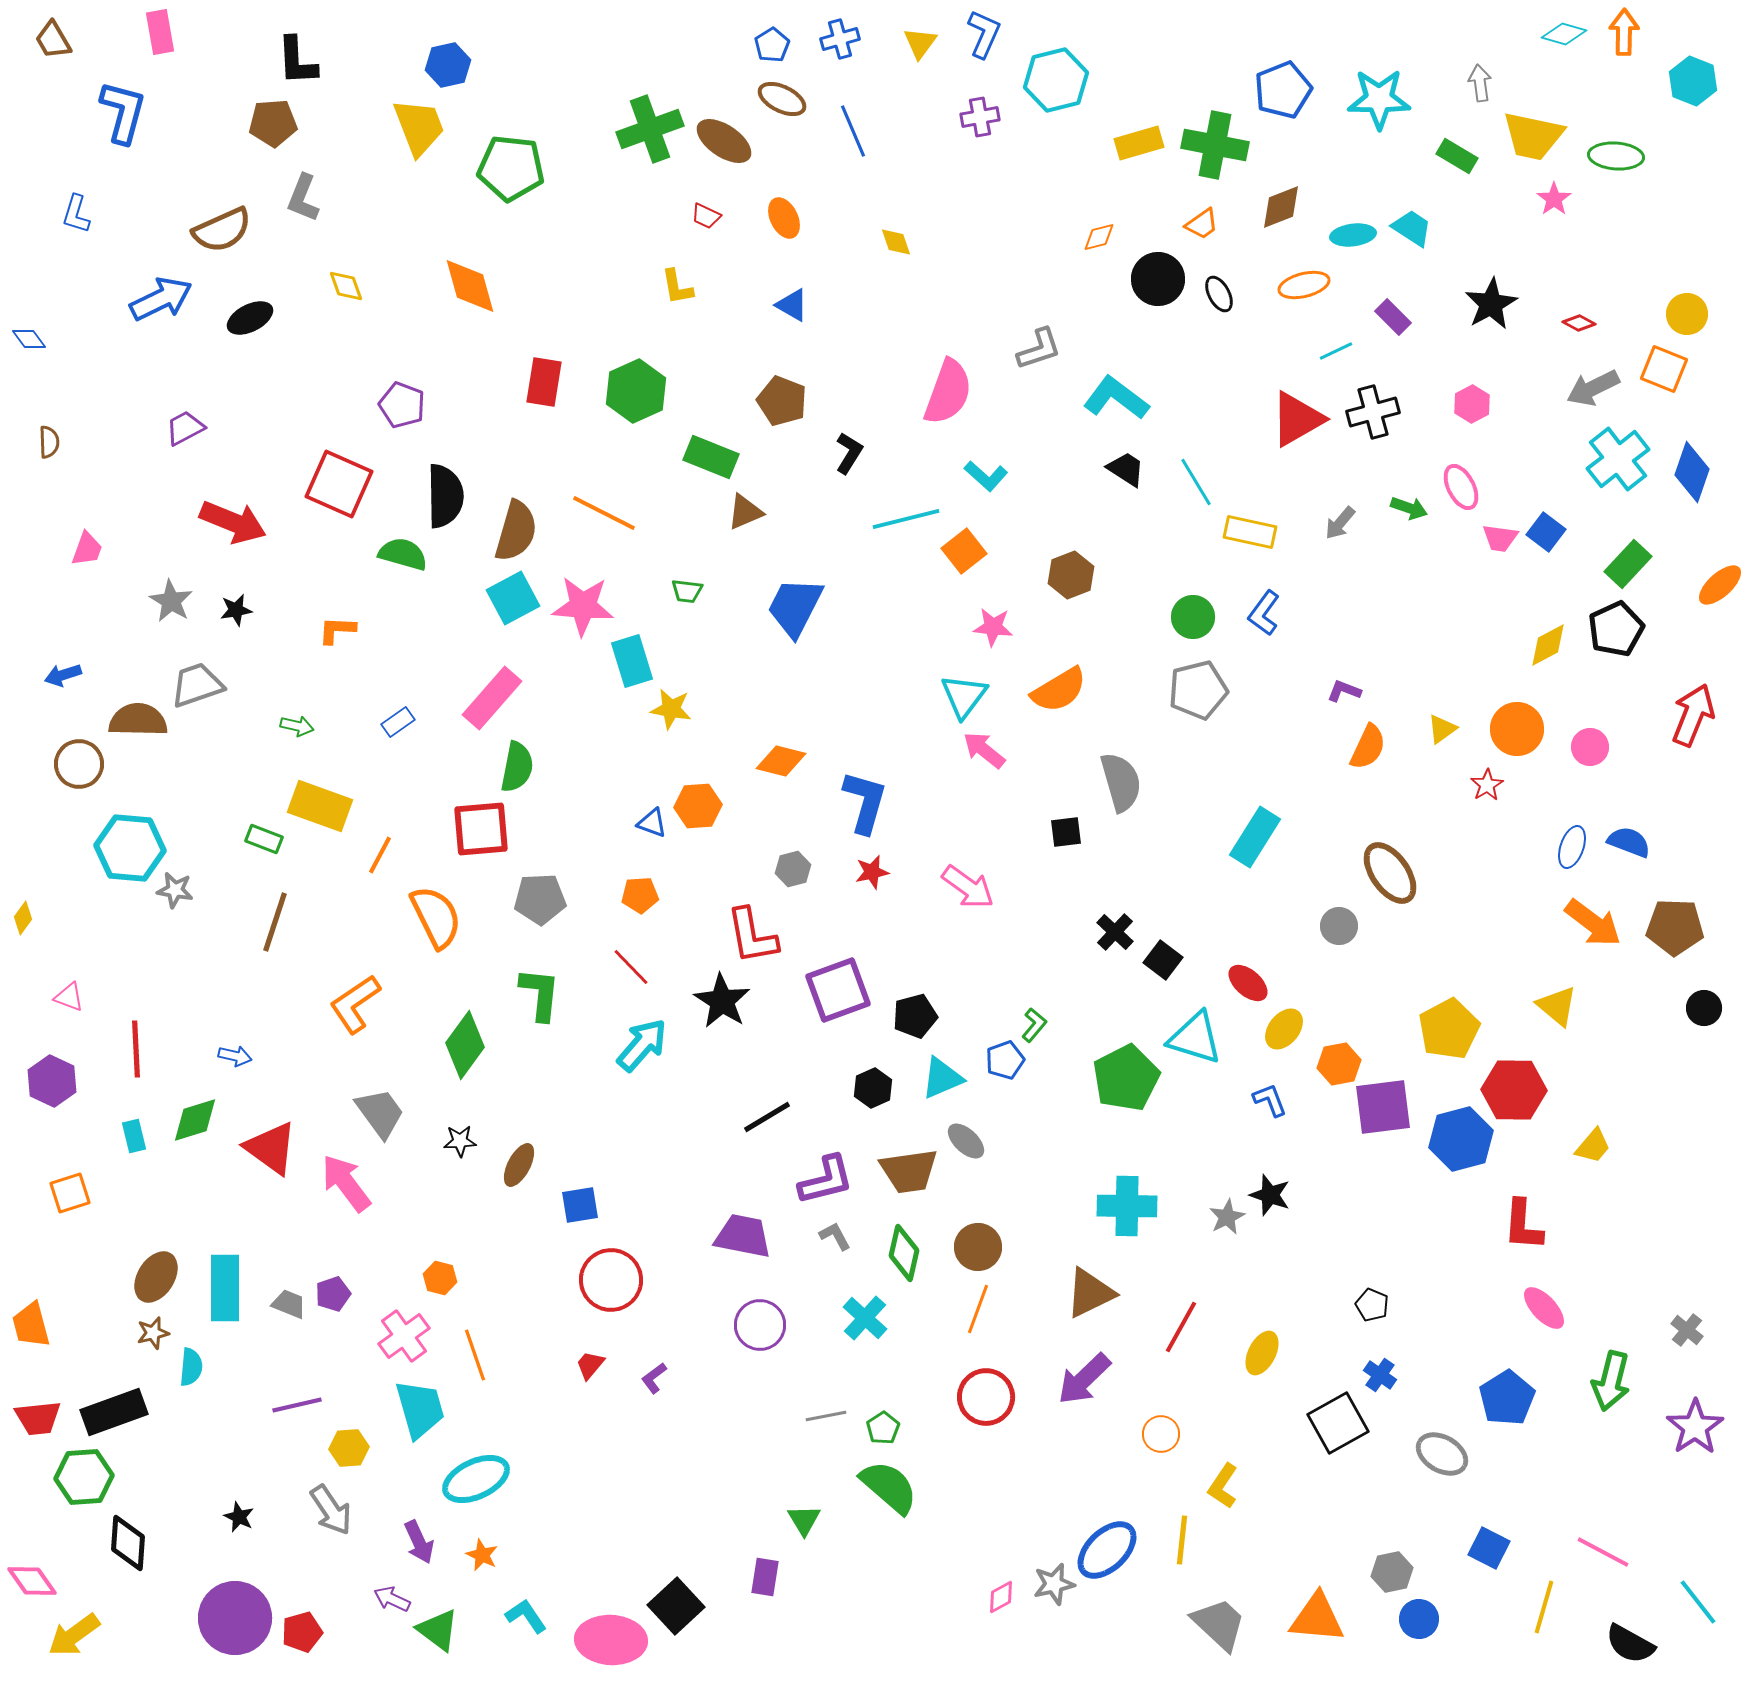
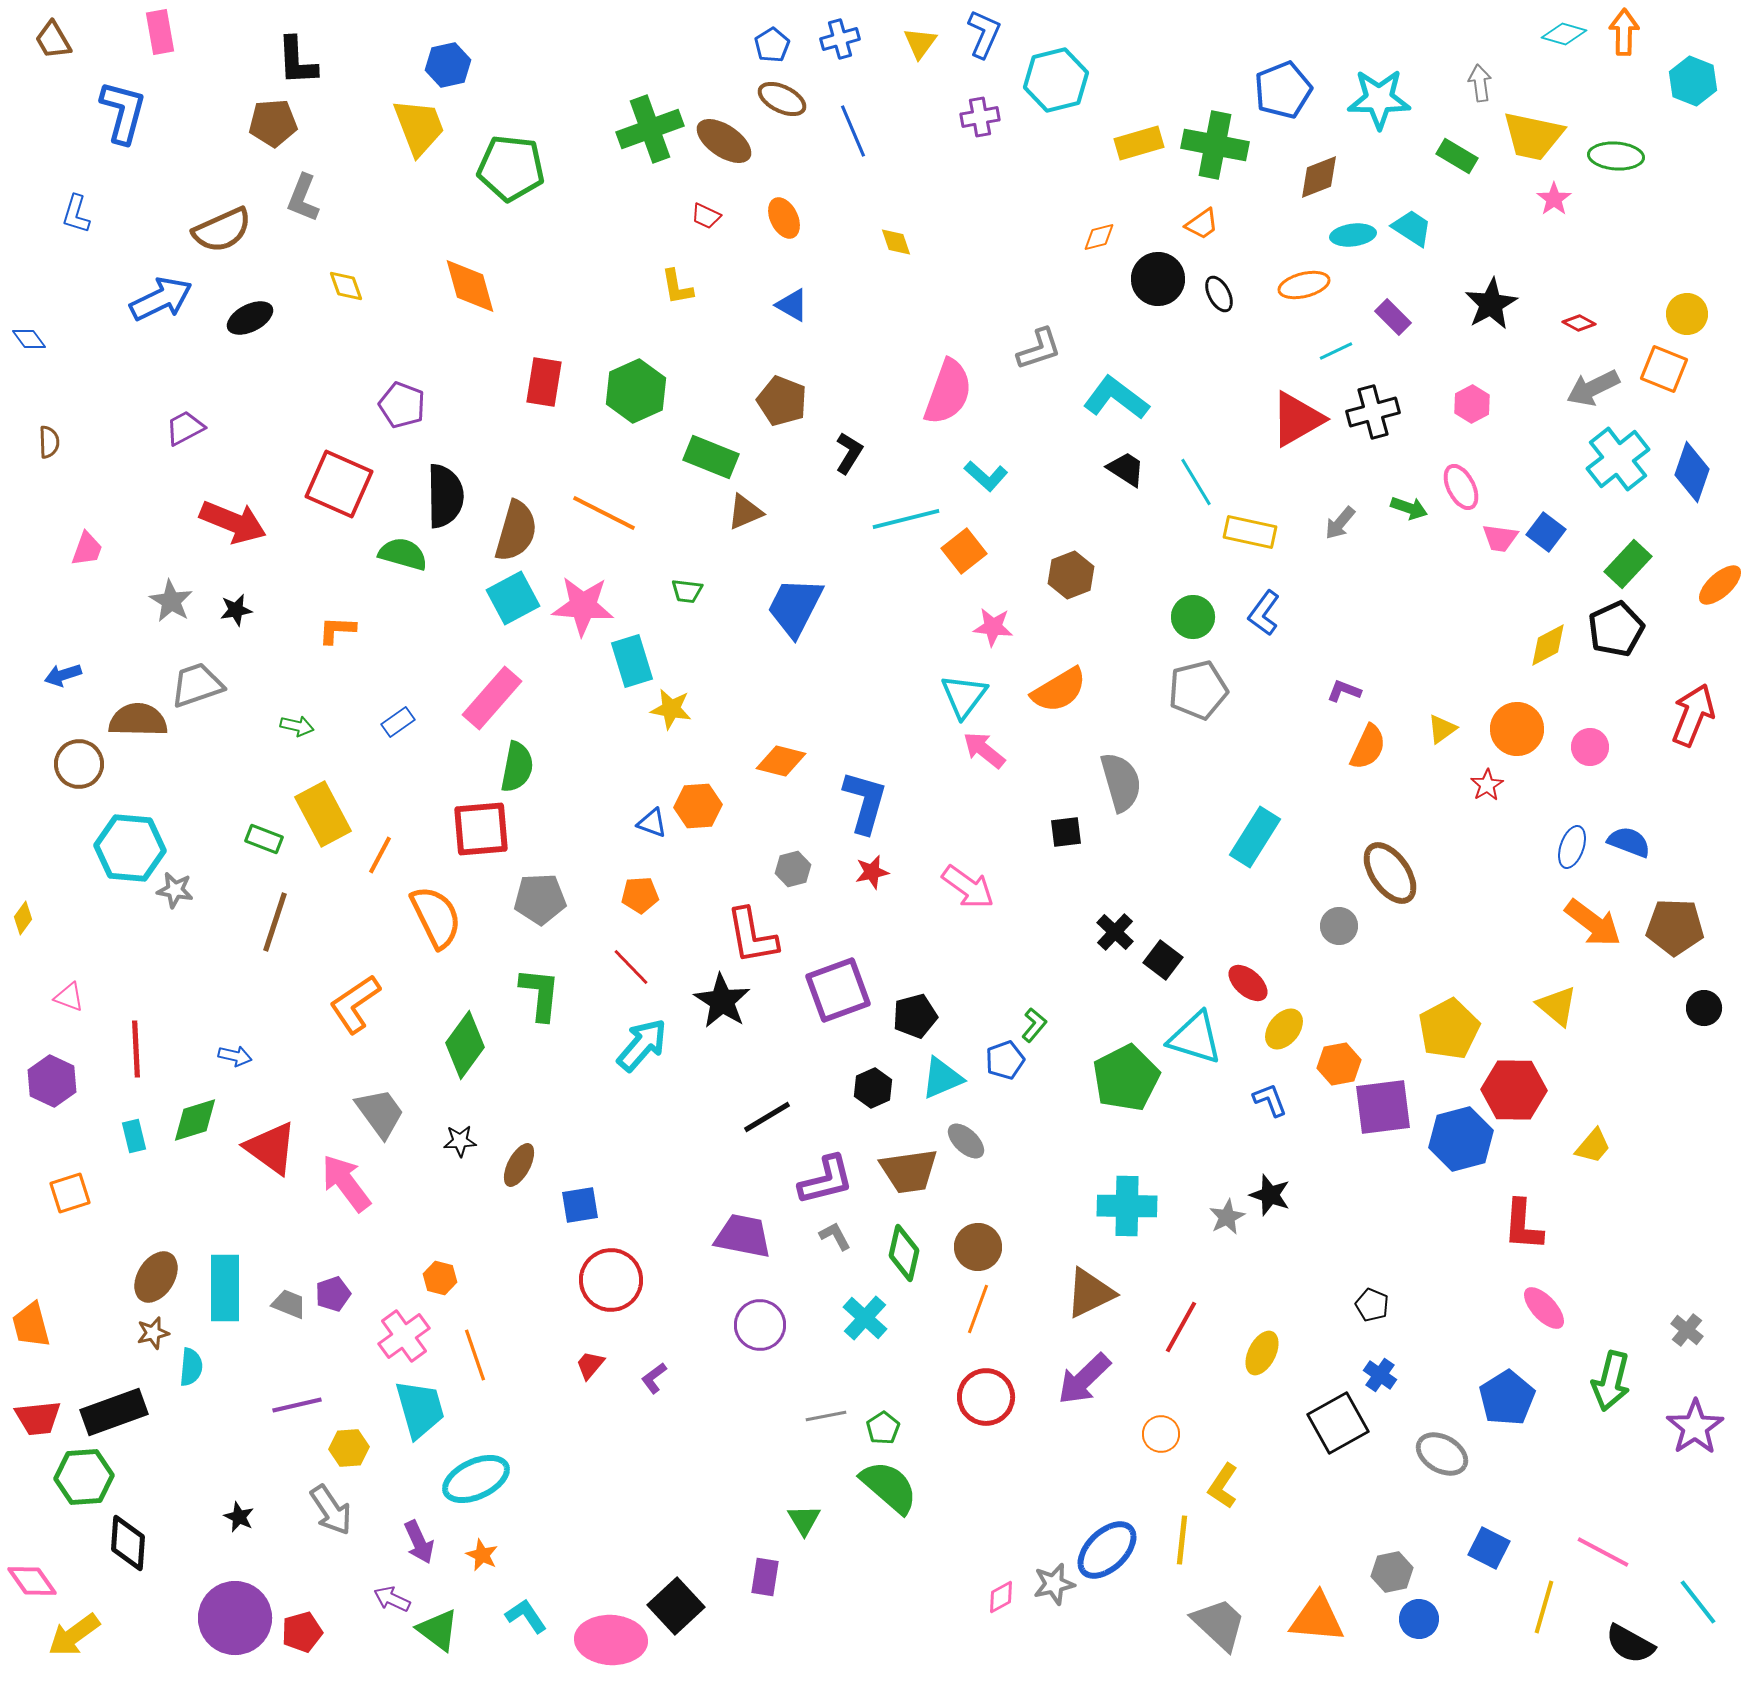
brown diamond at (1281, 207): moved 38 px right, 30 px up
yellow rectangle at (320, 806): moved 3 px right, 8 px down; rotated 42 degrees clockwise
